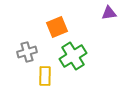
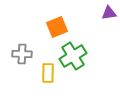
gray cross: moved 5 px left, 2 px down; rotated 18 degrees clockwise
yellow rectangle: moved 3 px right, 3 px up
